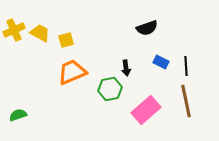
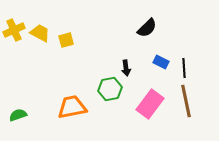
black semicircle: rotated 25 degrees counterclockwise
black line: moved 2 px left, 2 px down
orange trapezoid: moved 35 px down; rotated 12 degrees clockwise
pink rectangle: moved 4 px right, 6 px up; rotated 12 degrees counterclockwise
